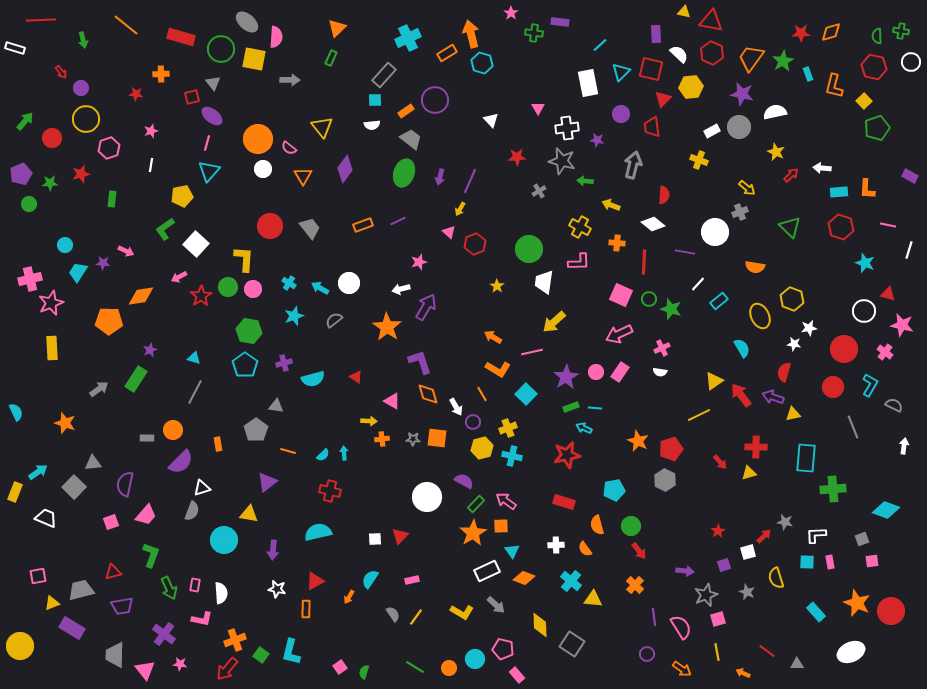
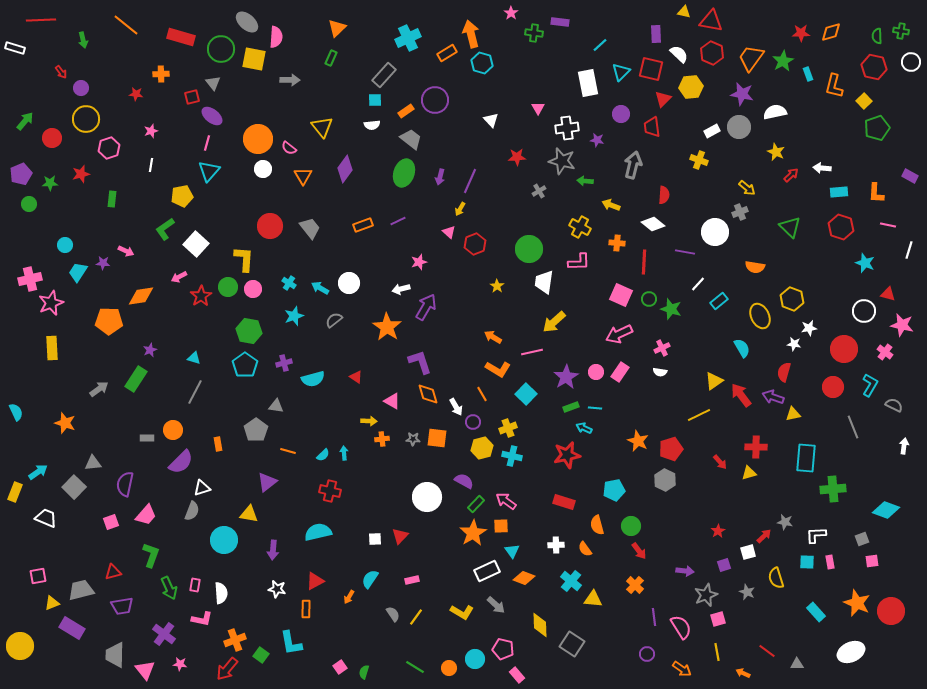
orange L-shape at (867, 189): moved 9 px right, 4 px down
cyan L-shape at (291, 652): moved 9 px up; rotated 24 degrees counterclockwise
